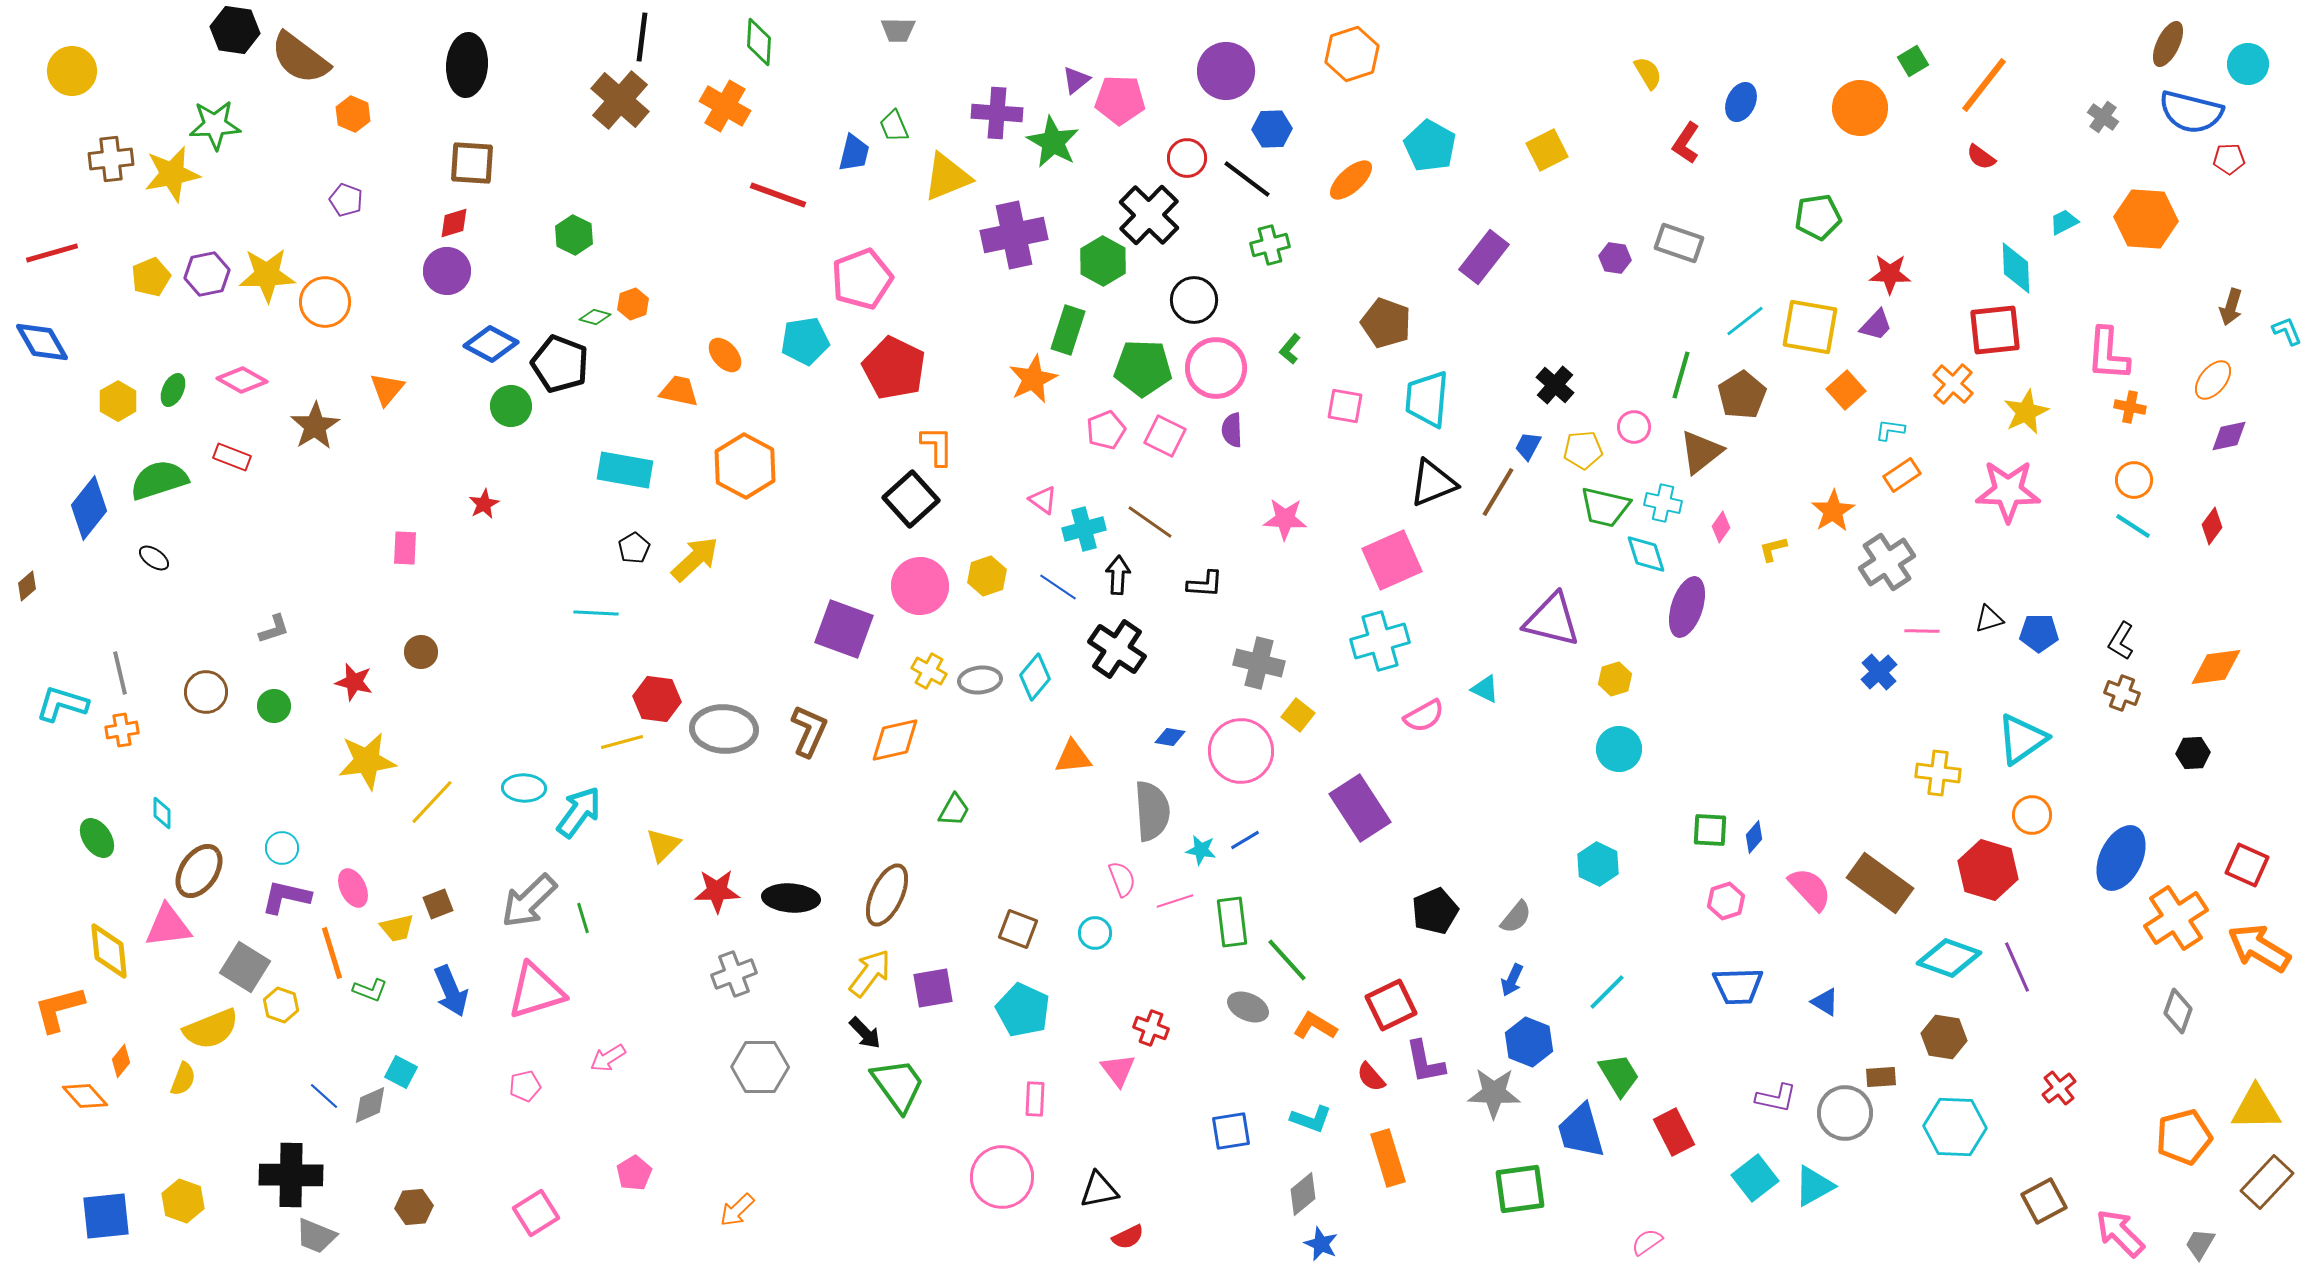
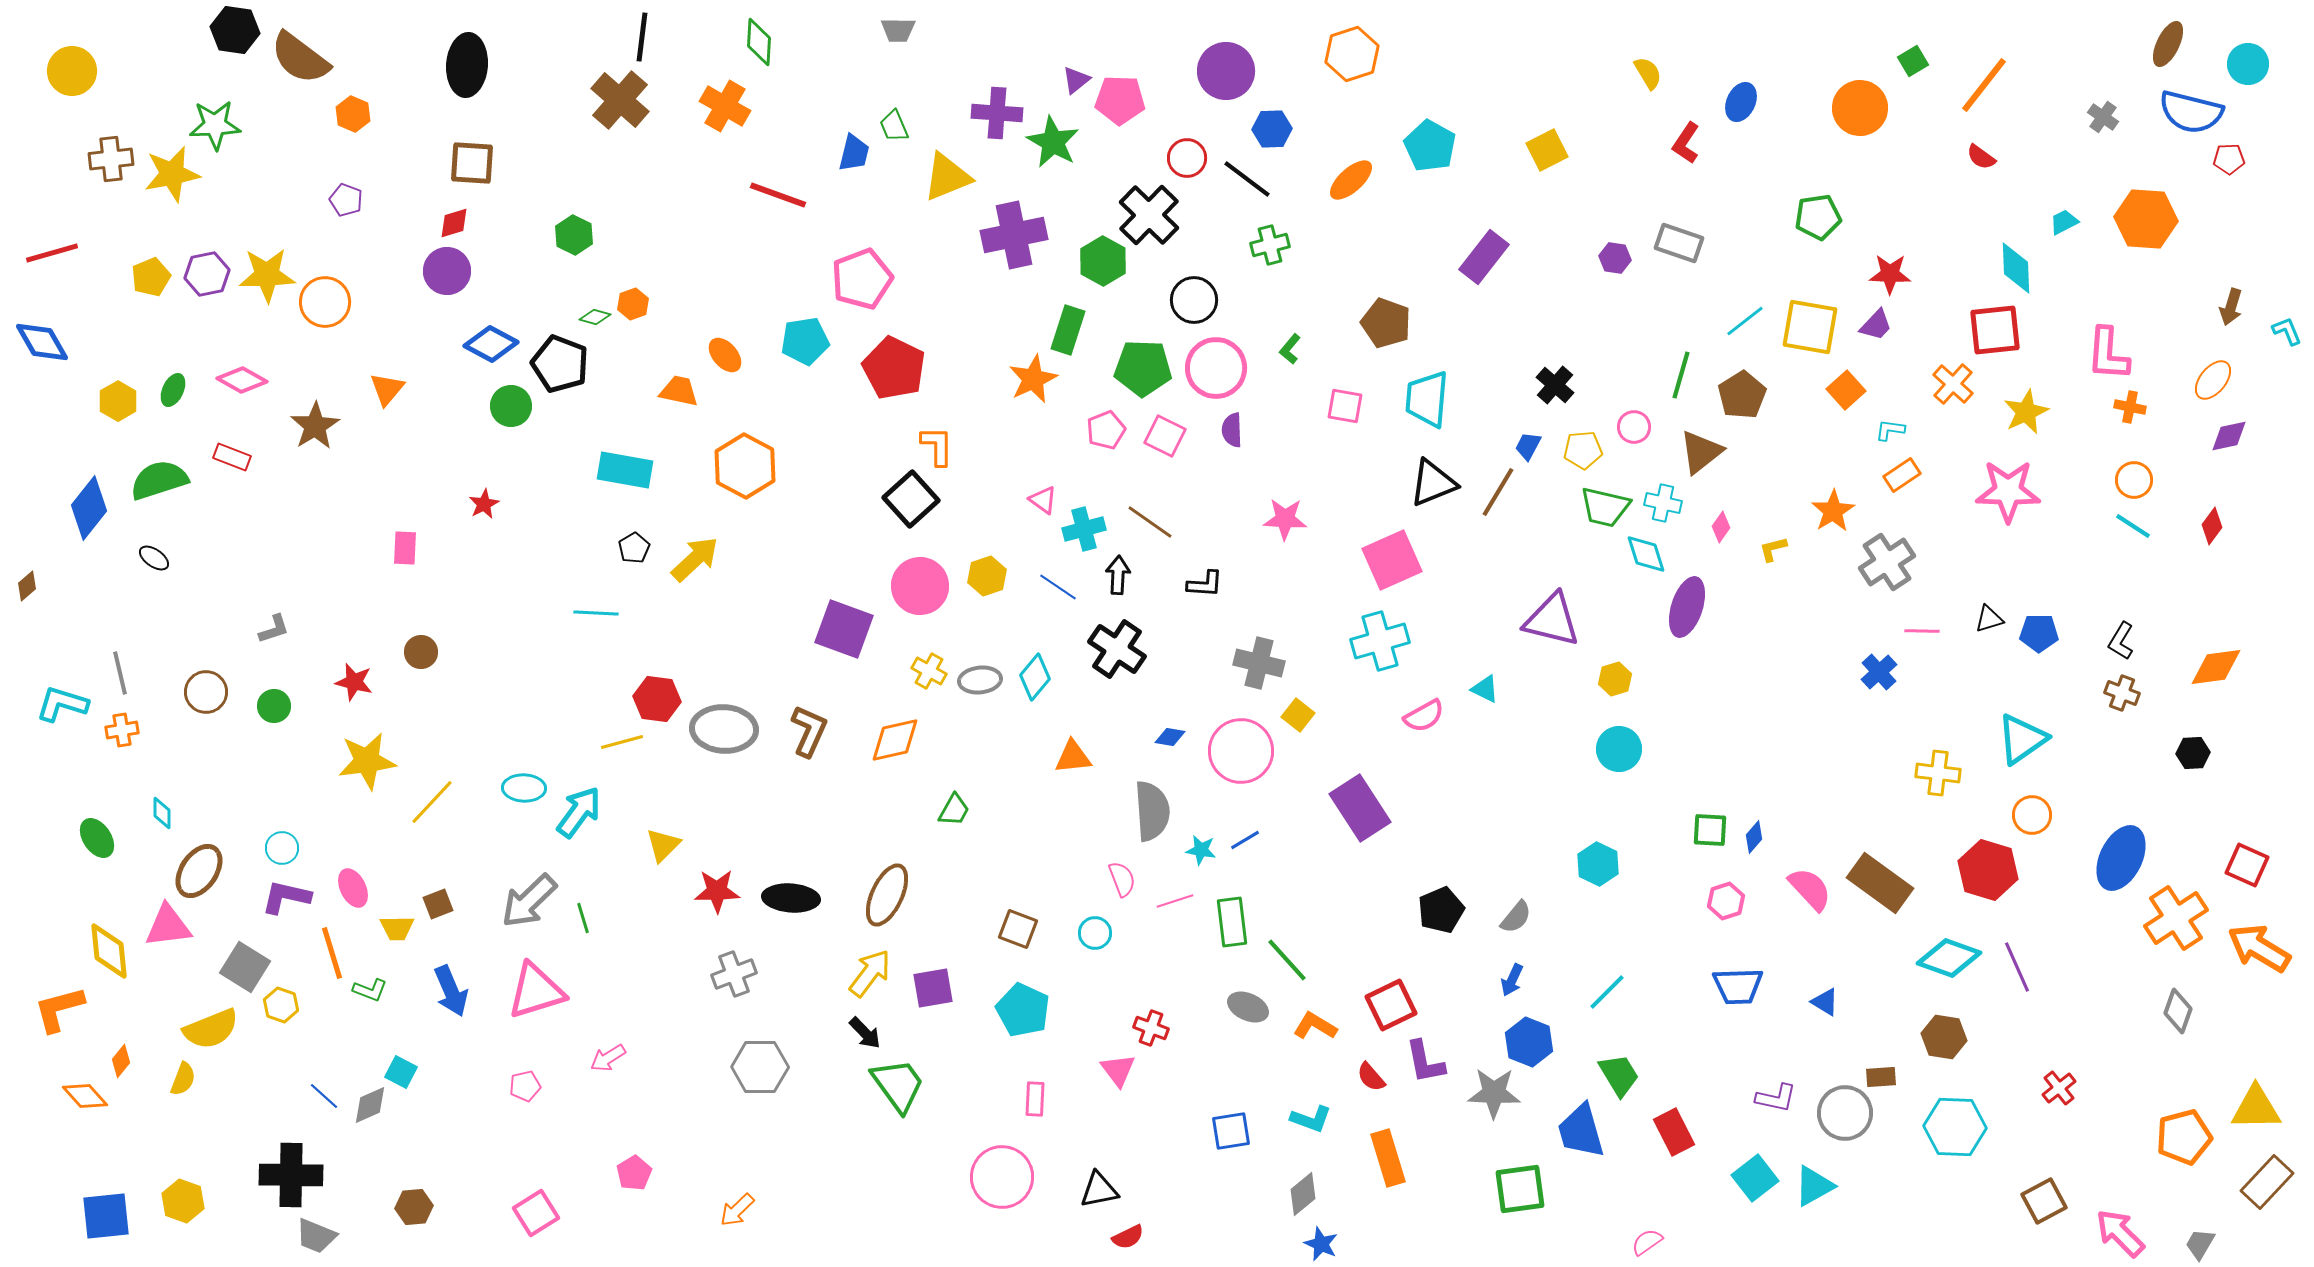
black pentagon at (1435, 911): moved 6 px right, 1 px up
yellow trapezoid at (397, 928): rotated 12 degrees clockwise
